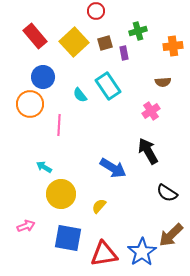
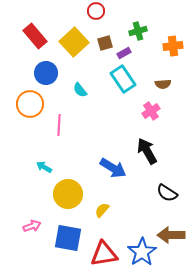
purple rectangle: rotated 72 degrees clockwise
blue circle: moved 3 px right, 4 px up
brown semicircle: moved 2 px down
cyan rectangle: moved 15 px right, 7 px up
cyan semicircle: moved 5 px up
black arrow: moved 1 px left
yellow circle: moved 7 px right
yellow semicircle: moved 3 px right, 4 px down
pink arrow: moved 6 px right
brown arrow: rotated 44 degrees clockwise
